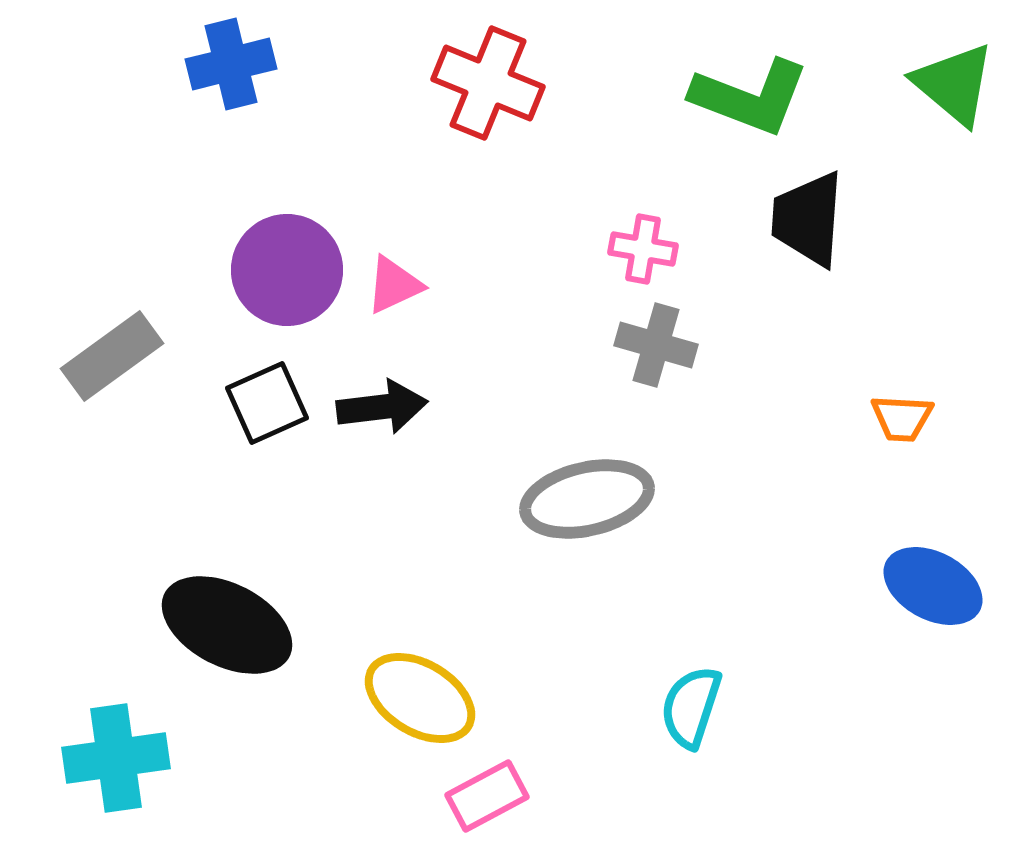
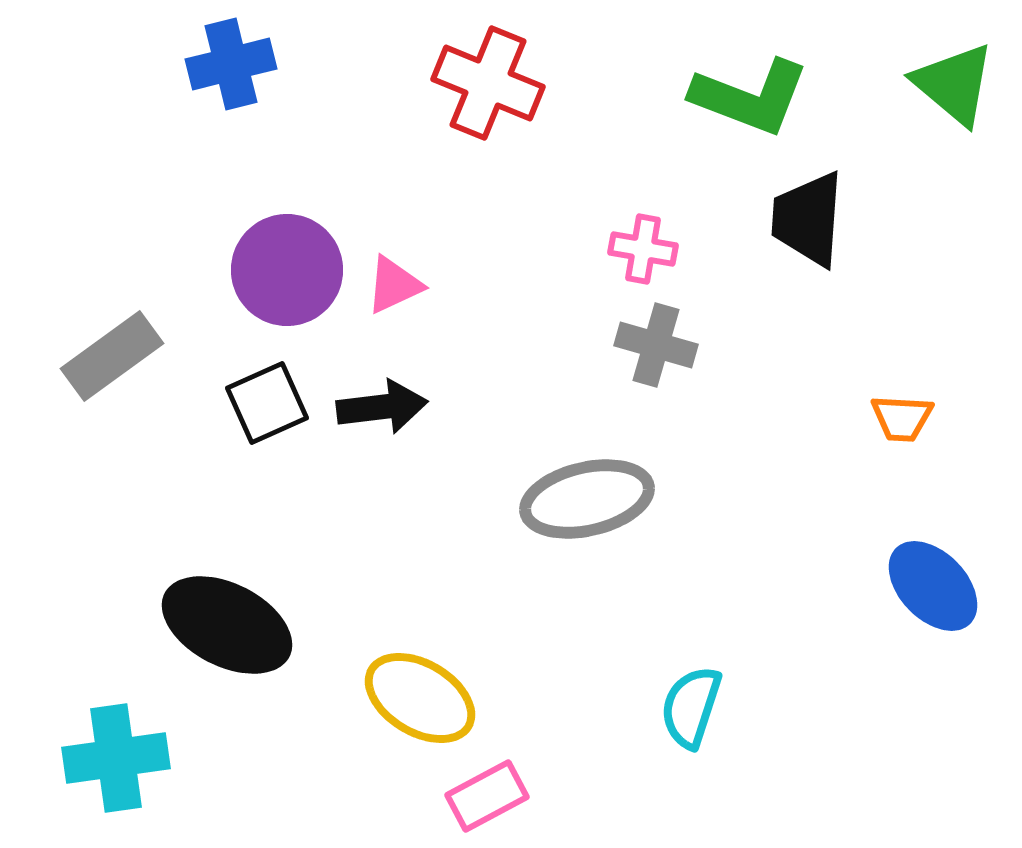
blue ellipse: rotated 18 degrees clockwise
